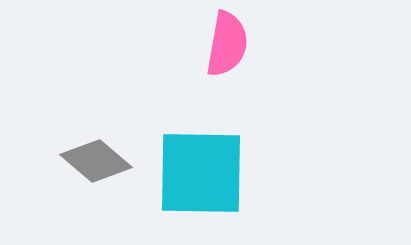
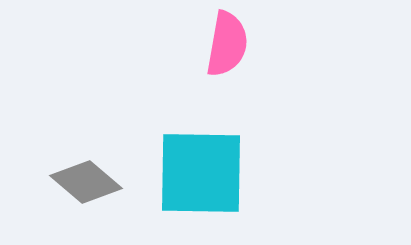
gray diamond: moved 10 px left, 21 px down
